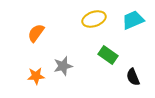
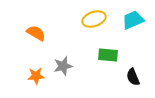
orange semicircle: rotated 84 degrees clockwise
green rectangle: rotated 30 degrees counterclockwise
